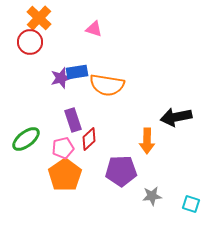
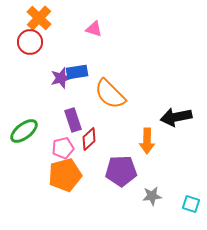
orange semicircle: moved 3 px right, 9 px down; rotated 36 degrees clockwise
green ellipse: moved 2 px left, 8 px up
orange pentagon: rotated 20 degrees clockwise
